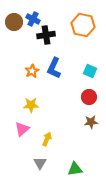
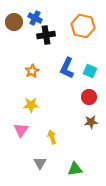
blue cross: moved 2 px right, 1 px up
orange hexagon: moved 1 px down
blue L-shape: moved 13 px right
pink triangle: moved 1 px left, 1 px down; rotated 14 degrees counterclockwise
yellow arrow: moved 5 px right, 2 px up; rotated 40 degrees counterclockwise
